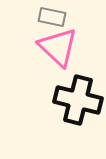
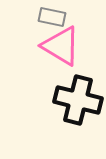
pink triangle: moved 3 px right, 1 px up; rotated 12 degrees counterclockwise
